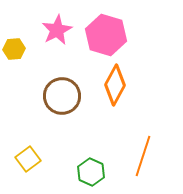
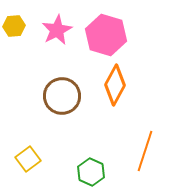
yellow hexagon: moved 23 px up
orange line: moved 2 px right, 5 px up
